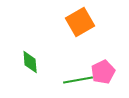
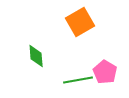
green diamond: moved 6 px right, 6 px up
pink pentagon: moved 2 px right; rotated 15 degrees counterclockwise
